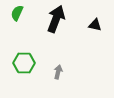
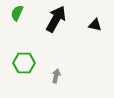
black arrow: rotated 8 degrees clockwise
gray arrow: moved 2 px left, 4 px down
